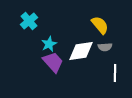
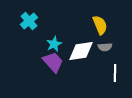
yellow semicircle: rotated 18 degrees clockwise
cyan star: moved 5 px right
